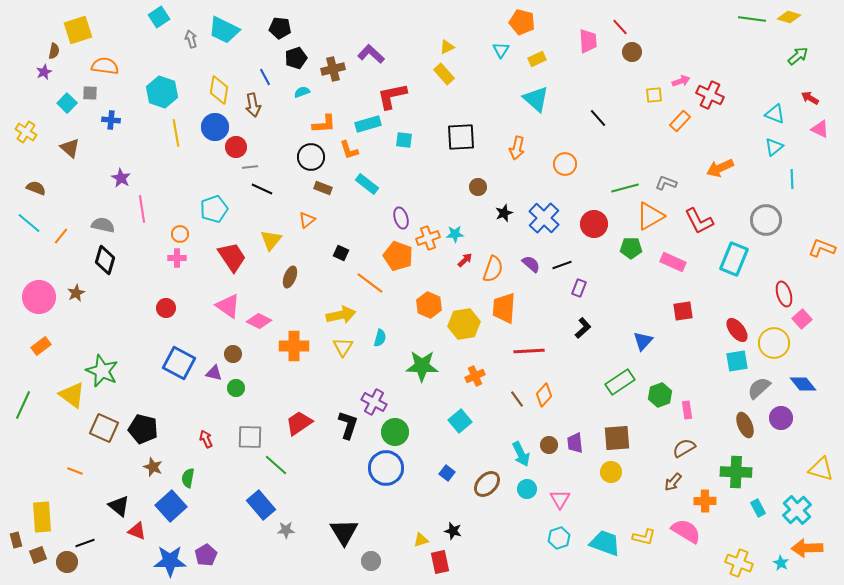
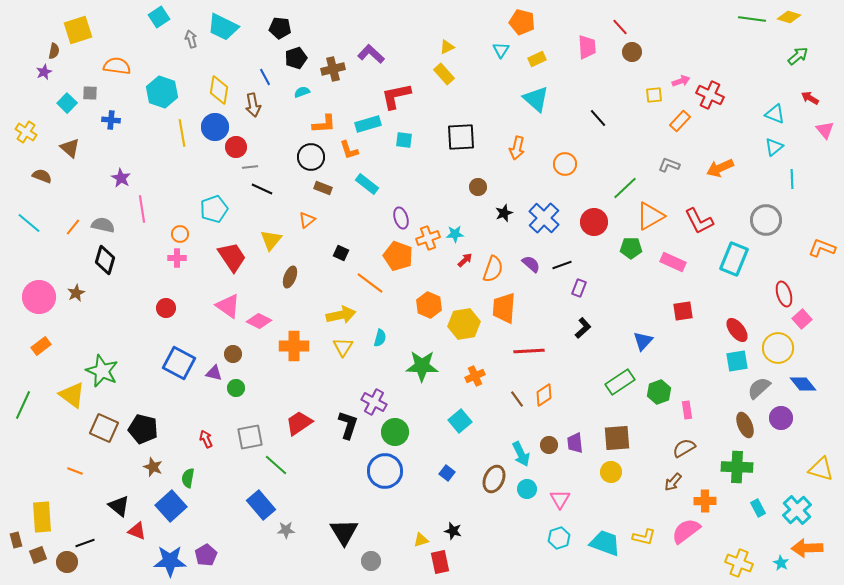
cyan trapezoid at (224, 30): moved 1 px left, 3 px up
pink trapezoid at (588, 41): moved 1 px left, 6 px down
orange semicircle at (105, 66): moved 12 px right
red L-shape at (392, 96): moved 4 px right
pink triangle at (820, 129): moved 5 px right, 1 px down; rotated 24 degrees clockwise
yellow line at (176, 133): moved 6 px right
gray L-shape at (666, 183): moved 3 px right, 18 px up
brown semicircle at (36, 188): moved 6 px right, 12 px up
green line at (625, 188): rotated 28 degrees counterclockwise
red circle at (594, 224): moved 2 px up
orange line at (61, 236): moved 12 px right, 9 px up
yellow circle at (774, 343): moved 4 px right, 5 px down
orange diamond at (544, 395): rotated 15 degrees clockwise
green hexagon at (660, 395): moved 1 px left, 3 px up
gray square at (250, 437): rotated 12 degrees counterclockwise
blue circle at (386, 468): moved 1 px left, 3 px down
green cross at (736, 472): moved 1 px right, 5 px up
brown ellipse at (487, 484): moved 7 px right, 5 px up; rotated 20 degrees counterclockwise
pink semicircle at (686, 531): rotated 68 degrees counterclockwise
